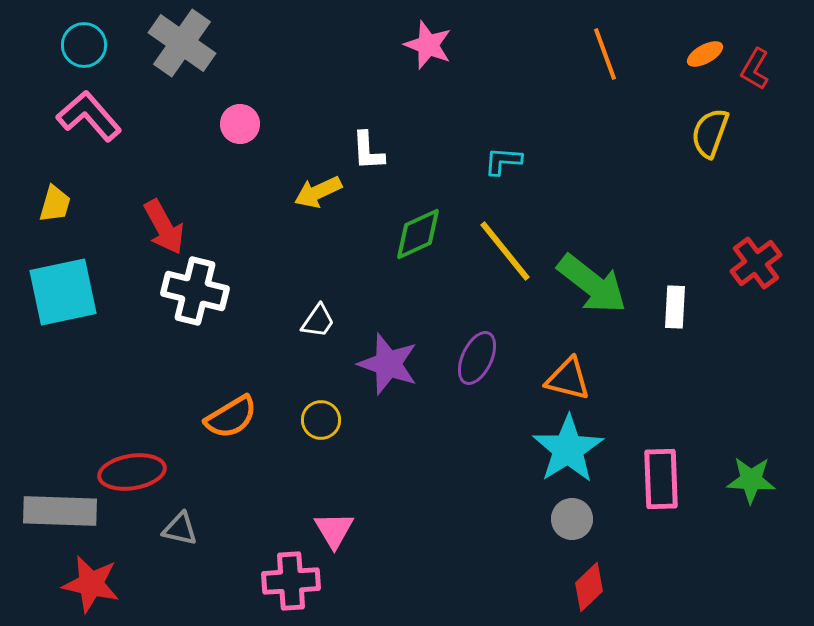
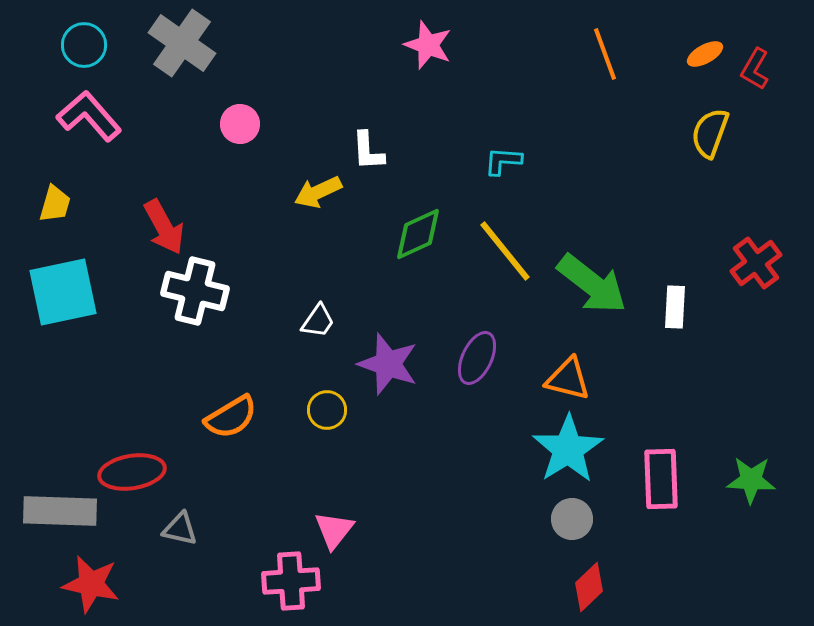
yellow circle: moved 6 px right, 10 px up
pink triangle: rotated 9 degrees clockwise
